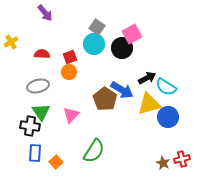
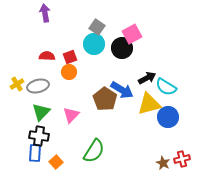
purple arrow: rotated 150 degrees counterclockwise
yellow cross: moved 6 px right, 42 px down
red semicircle: moved 5 px right, 2 px down
green triangle: rotated 18 degrees clockwise
black cross: moved 9 px right, 10 px down
